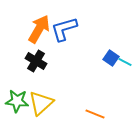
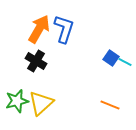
blue L-shape: rotated 124 degrees clockwise
green star: rotated 20 degrees counterclockwise
orange line: moved 15 px right, 9 px up
